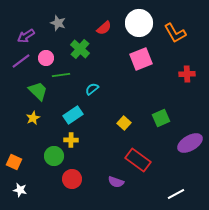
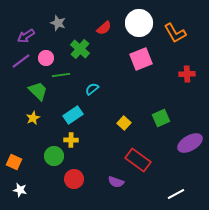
red circle: moved 2 px right
